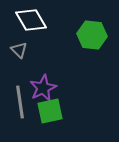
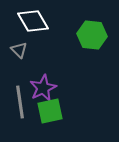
white diamond: moved 2 px right, 1 px down
